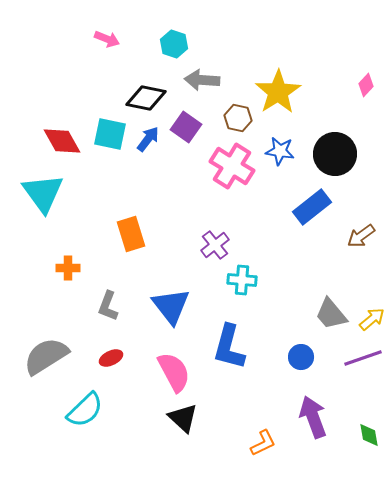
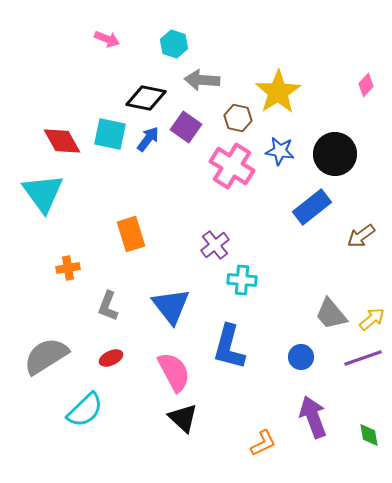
orange cross: rotated 10 degrees counterclockwise
